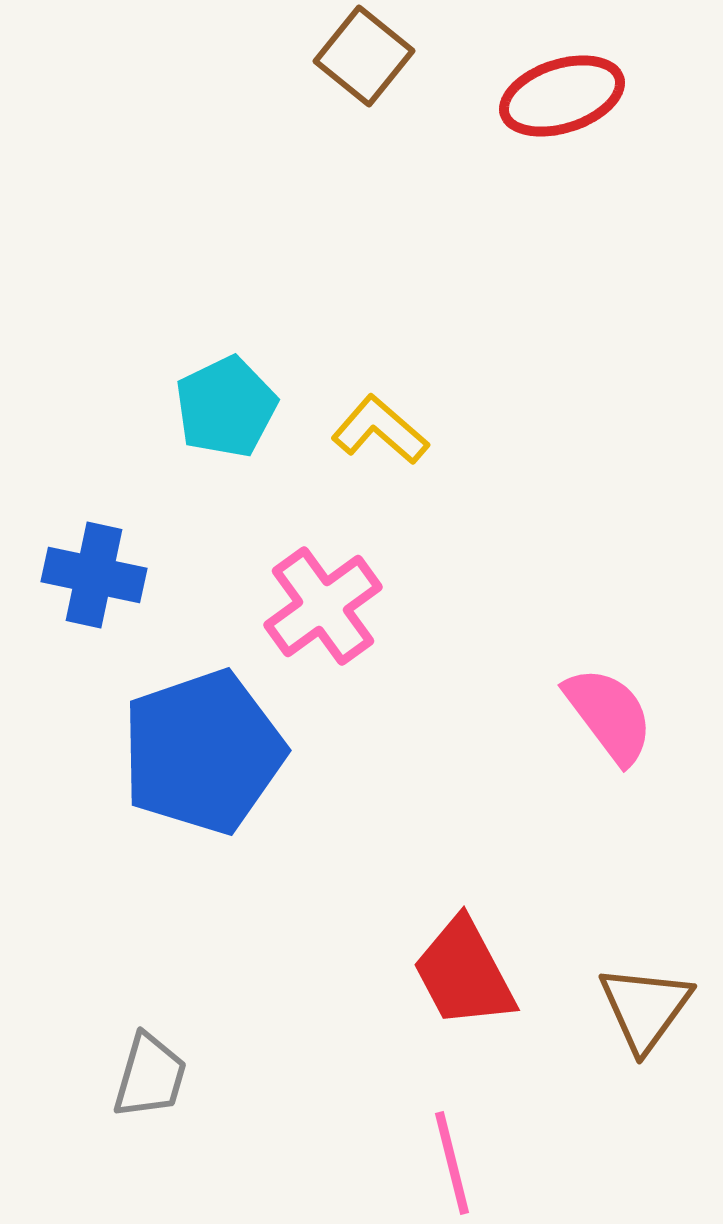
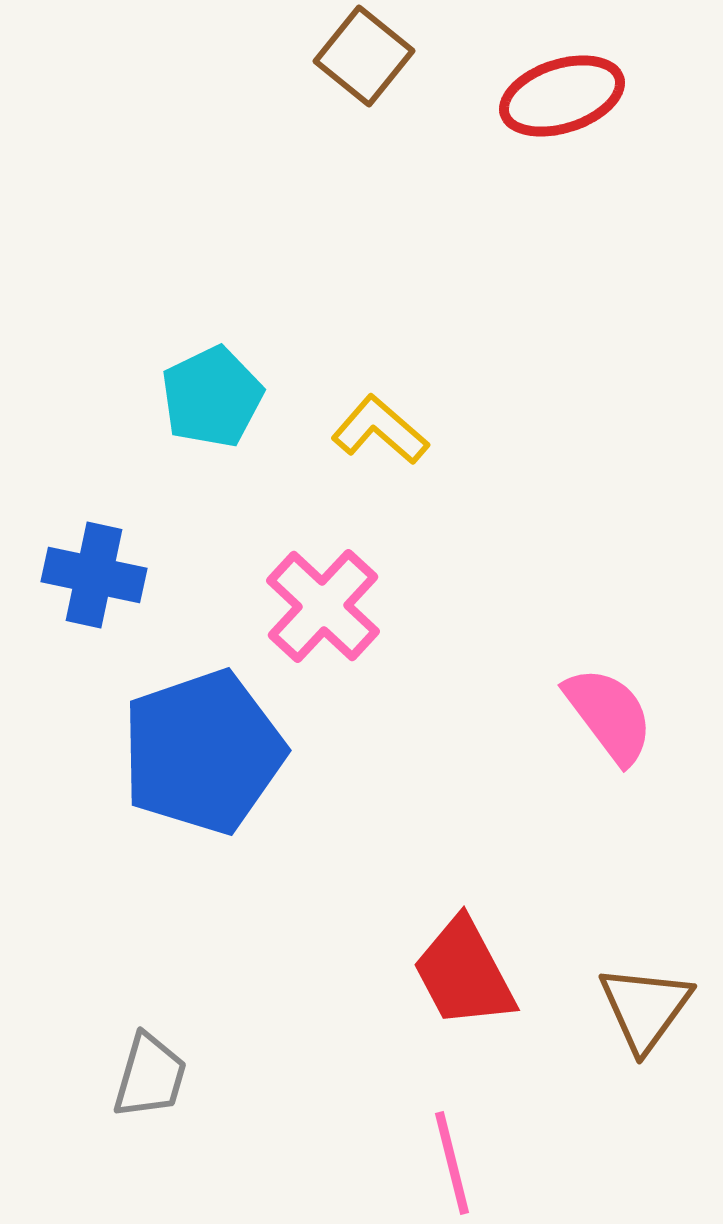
cyan pentagon: moved 14 px left, 10 px up
pink cross: rotated 11 degrees counterclockwise
